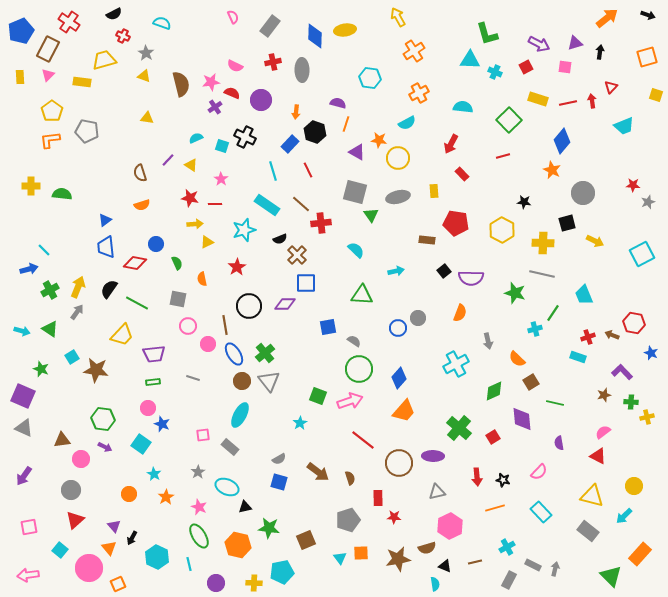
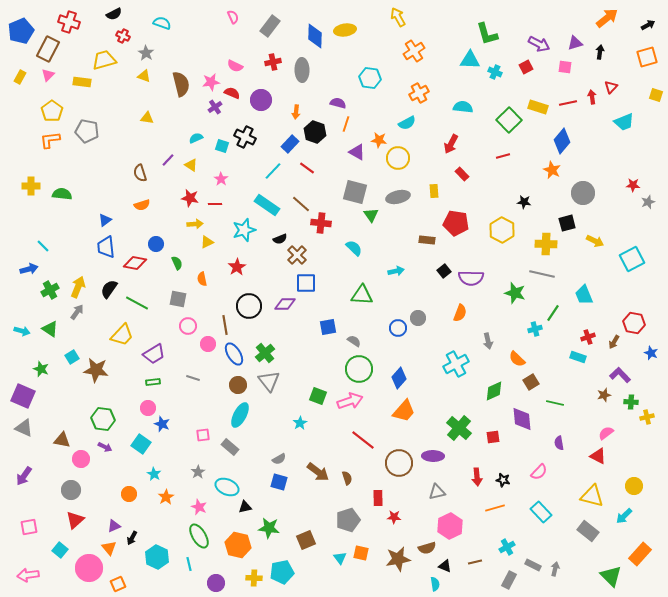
black arrow at (648, 15): moved 10 px down; rotated 48 degrees counterclockwise
red cross at (69, 22): rotated 15 degrees counterclockwise
yellow rectangle at (20, 77): rotated 32 degrees clockwise
yellow rectangle at (538, 99): moved 8 px down
red arrow at (592, 101): moved 4 px up
cyan trapezoid at (624, 126): moved 4 px up
red line at (308, 170): moved 1 px left, 2 px up; rotated 28 degrees counterclockwise
cyan line at (273, 171): rotated 60 degrees clockwise
red cross at (321, 223): rotated 12 degrees clockwise
yellow cross at (543, 243): moved 3 px right, 1 px down
cyan line at (44, 250): moved 1 px left, 4 px up
cyan semicircle at (356, 250): moved 2 px left, 2 px up
cyan square at (642, 254): moved 10 px left, 5 px down
brown arrow at (612, 335): moved 2 px right, 7 px down; rotated 80 degrees counterclockwise
purple trapezoid at (154, 354): rotated 25 degrees counterclockwise
purple L-shape at (622, 372): moved 2 px left, 3 px down
brown circle at (242, 381): moved 4 px left, 4 px down
pink semicircle at (603, 432): moved 3 px right, 1 px down
red square at (493, 437): rotated 24 degrees clockwise
brown triangle at (62, 440): rotated 18 degrees clockwise
brown semicircle at (350, 478): moved 3 px left
purple triangle at (114, 526): rotated 48 degrees clockwise
orange square at (361, 553): rotated 14 degrees clockwise
yellow cross at (254, 583): moved 5 px up
